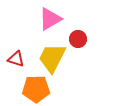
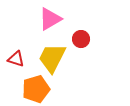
red circle: moved 3 px right
orange pentagon: rotated 16 degrees counterclockwise
